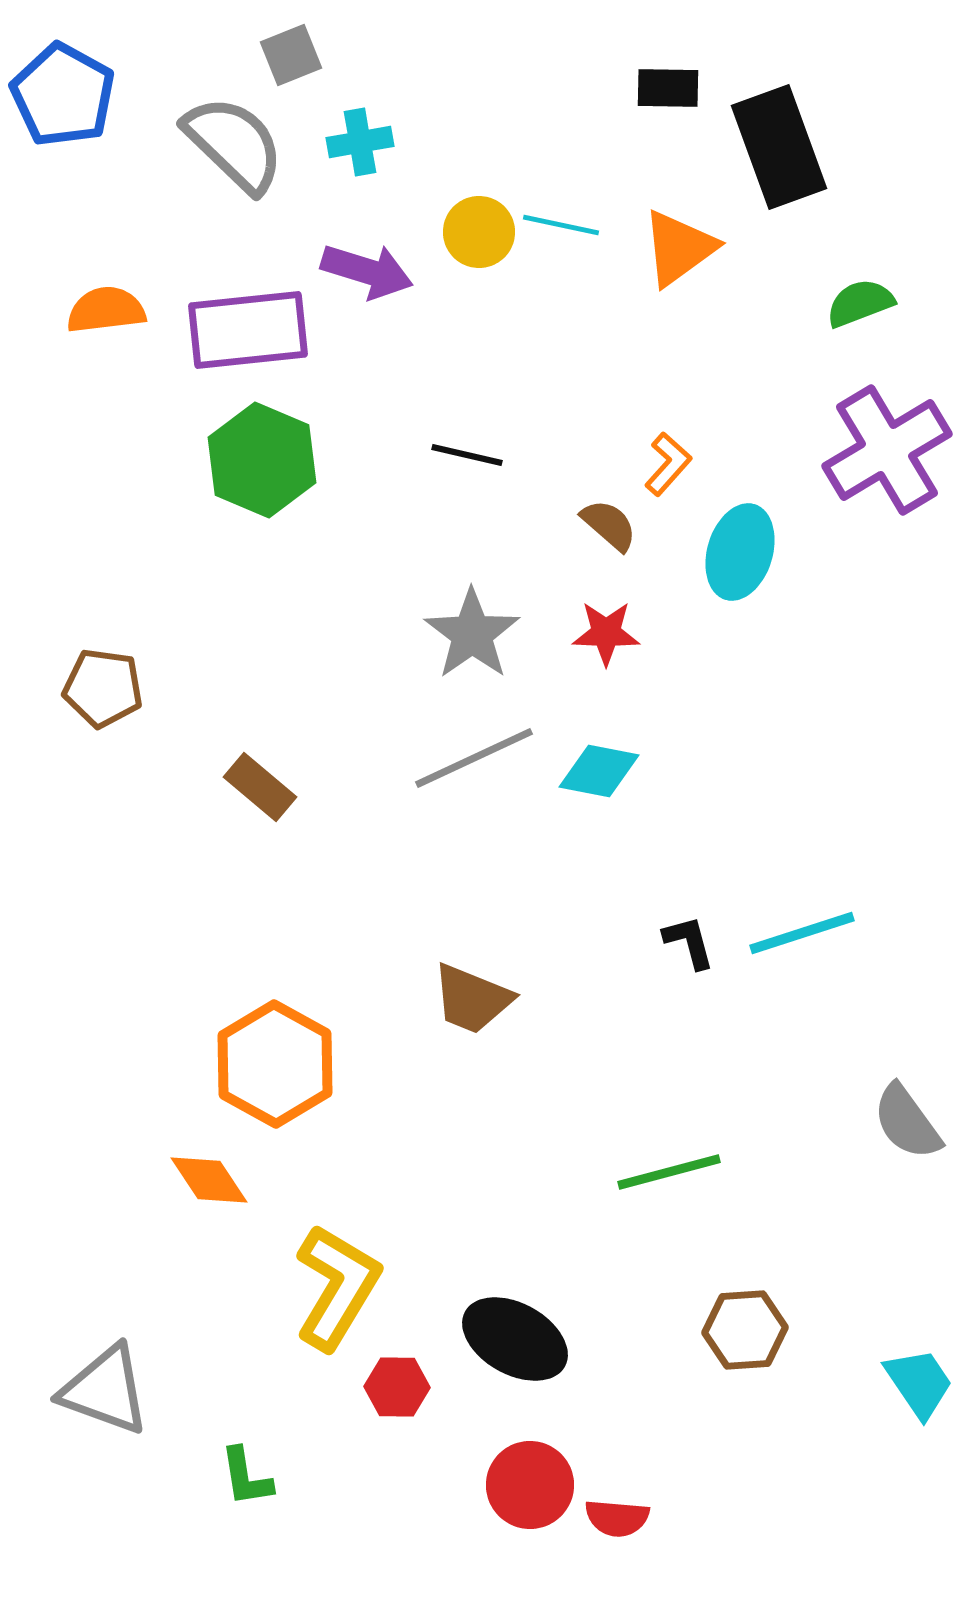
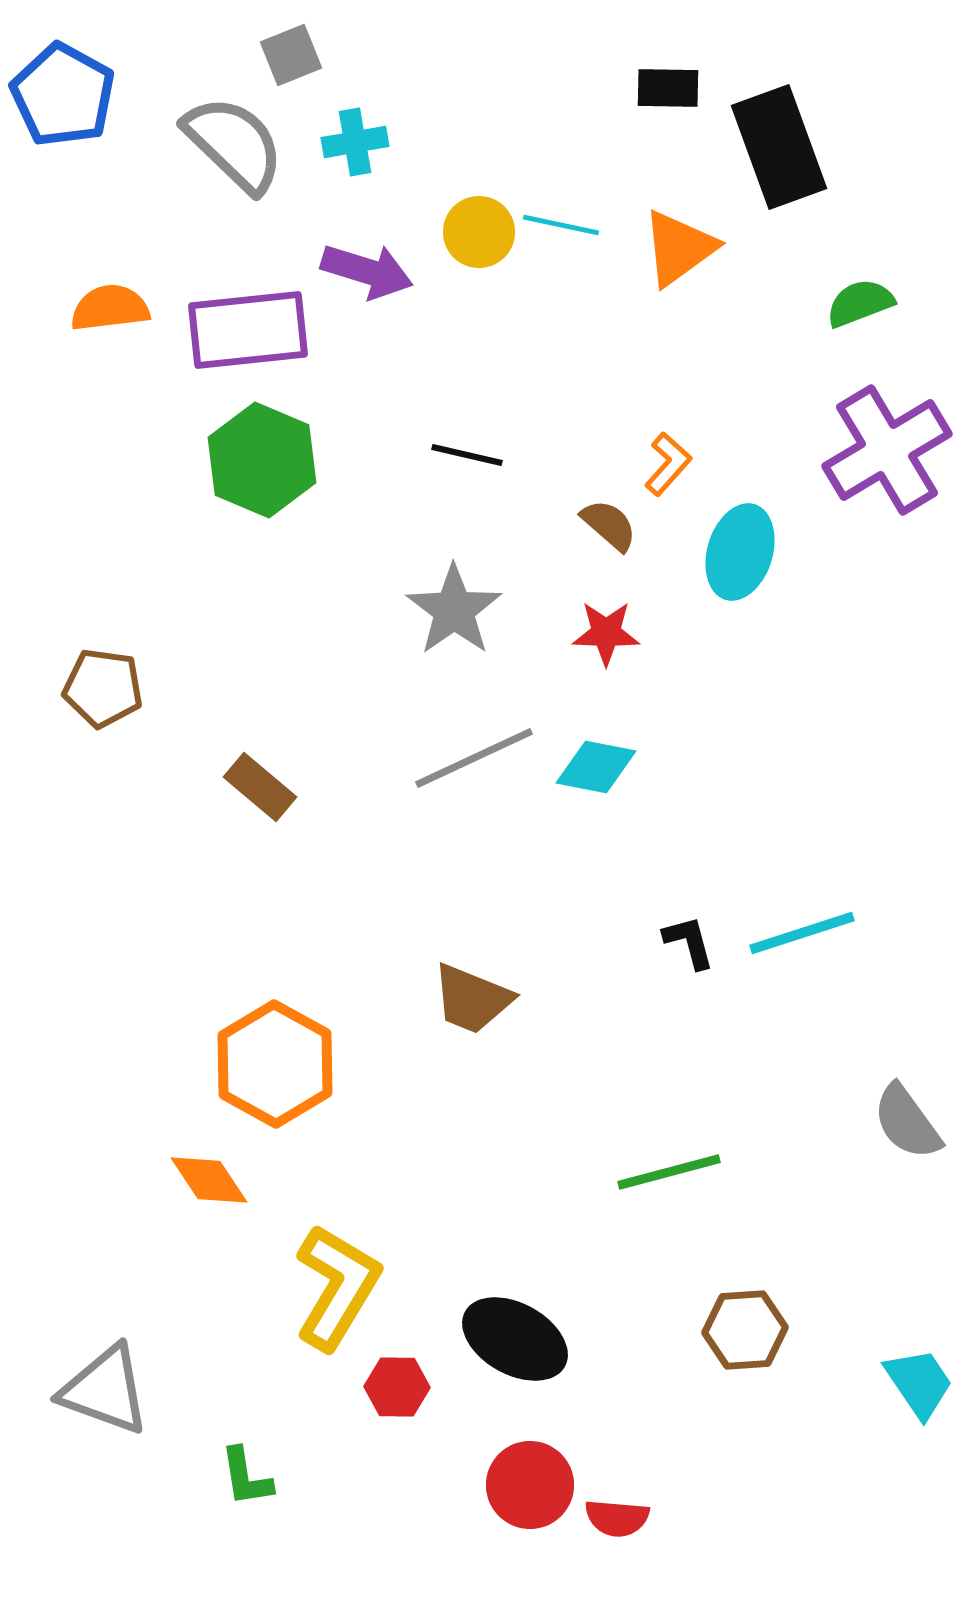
cyan cross at (360, 142): moved 5 px left
orange semicircle at (106, 310): moved 4 px right, 2 px up
gray star at (472, 634): moved 18 px left, 24 px up
cyan diamond at (599, 771): moved 3 px left, 4 px up
